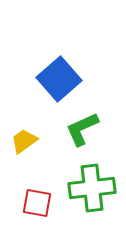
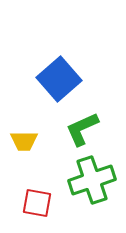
yellow trapezoid: rotated 144 degrees counterclockwise
green cross: moved 8 px up; rotated 12 degrees counterclockwise
